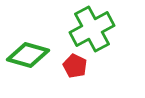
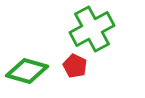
green diamond: moved 1 px left, 16 px down
